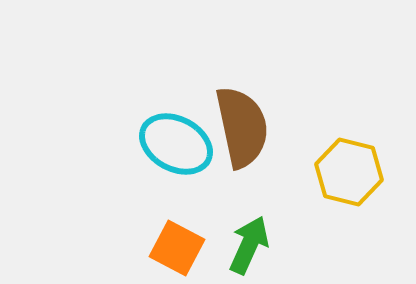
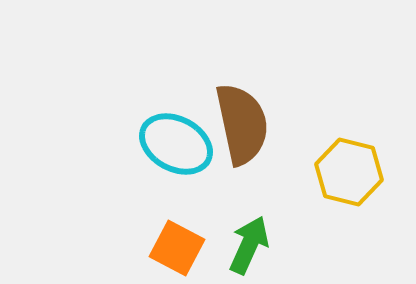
brown semicircle: moved 3 px up
